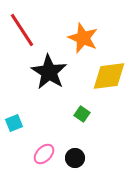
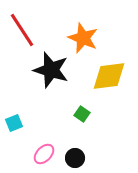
black star: moved 2 px right, 2 px up; rotated 15 degrees counterclockwise
